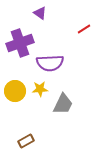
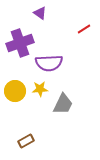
purple semicircle: moved 1 px left
